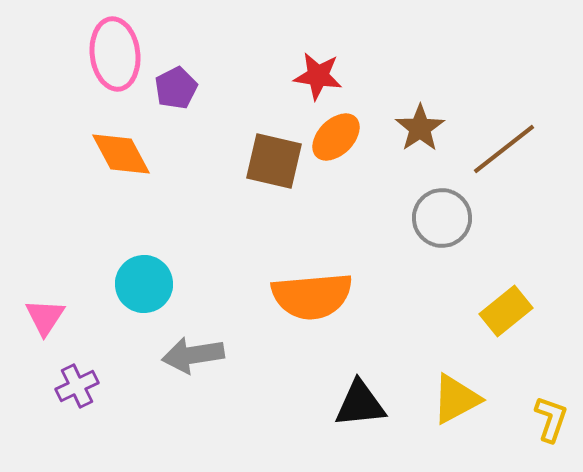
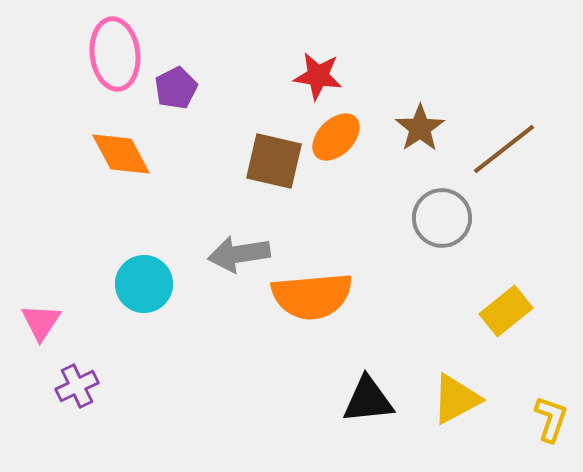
pink triangle: moved 4 px left, 5 px down
gray arrow: moved 46 px right, 101 px up
black triangle: moved 8 px right, 4 px up
